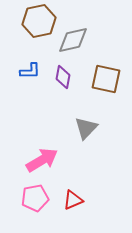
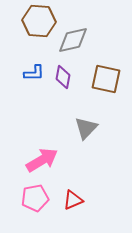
brown hexagon: rotated 16 degrees clockwise
blue L-shape: moved 4 px right, 2 px down
